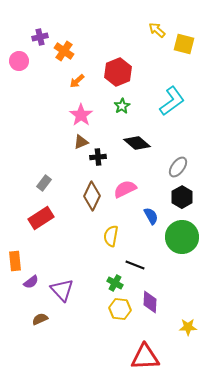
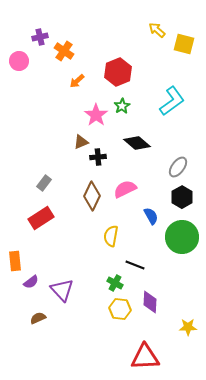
pink star: moved 15 px right
brown semicircle: moved 2 px left, 1 px up
